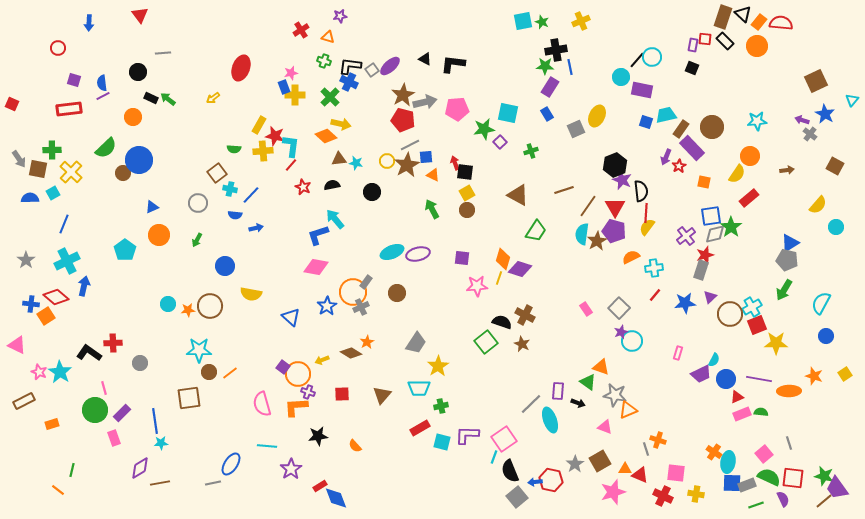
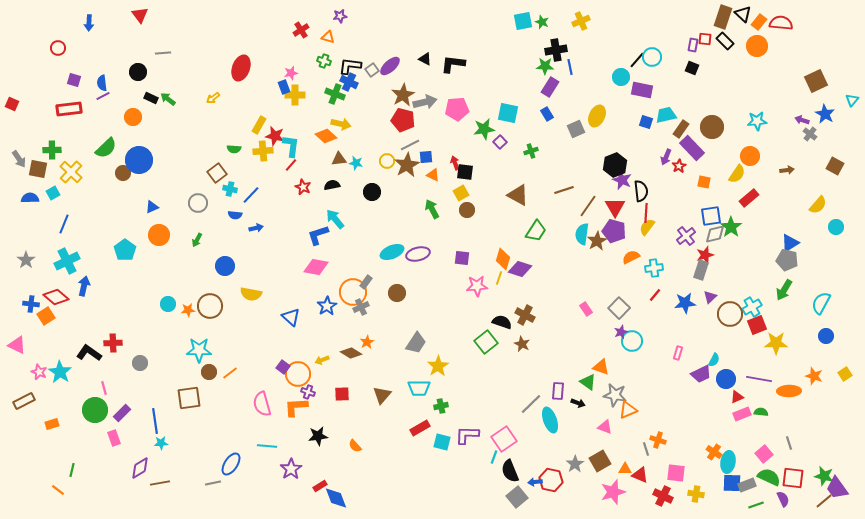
green cross at (330, 97): moved 5 px right, 3 px up; rotated 24 degrees counterclockwise
yellow square at (467, 193): moved 6 px left
